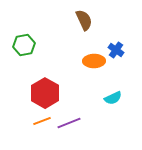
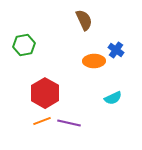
purple line: rotated 35 degrees clockwise
